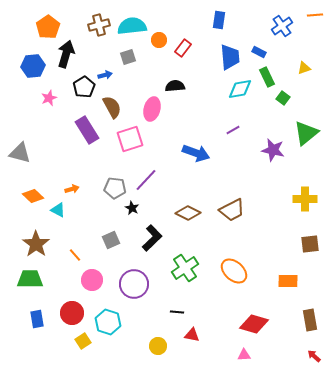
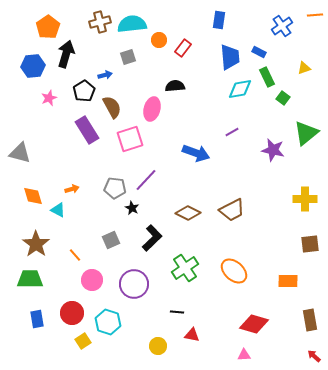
brown cross at (99, 25): moved 1 px right, 3 px up
cyan semicircle at (132, 26): moved 2 px up
black pentagon at (84, 87): moved 4 px down
purple line at (233, 130): moved 1 px left, 2 px down
orange diamond at (33, 196): rotated 30 degrees clockwise
